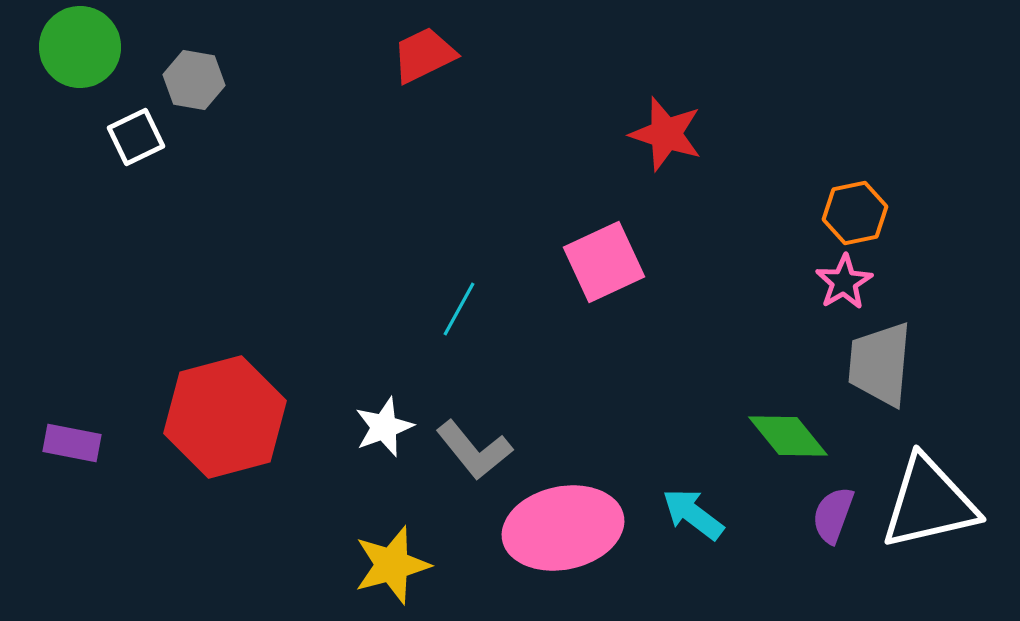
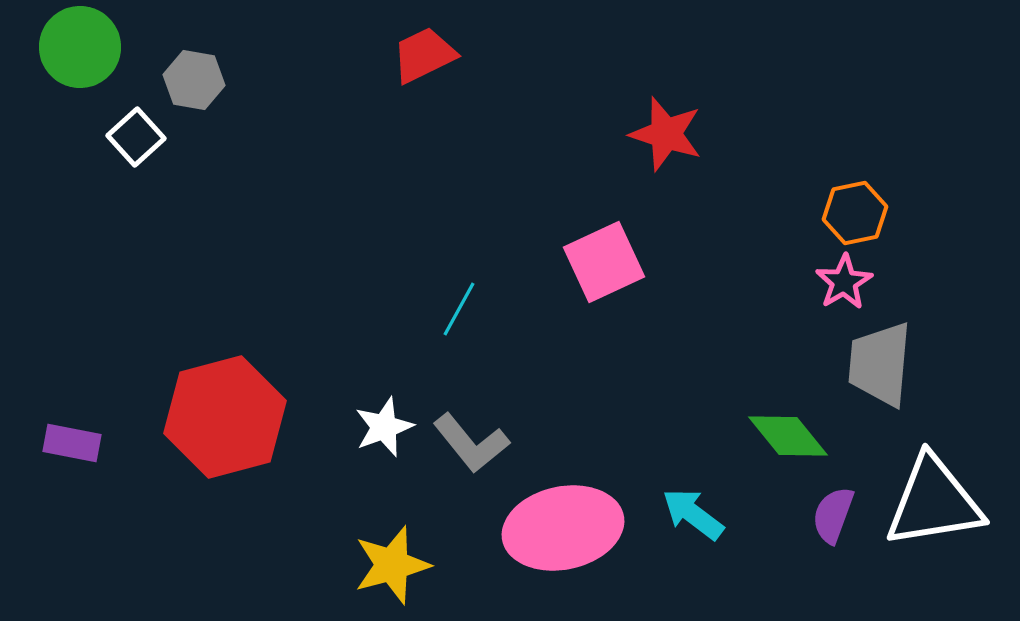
white square: rotated 16 degrees counterclockwise
gray L-shape: moved 3 px left, 7 px up
white triangle: moved 5 px right, 1 px up; rotated 4 degrees clockwise
